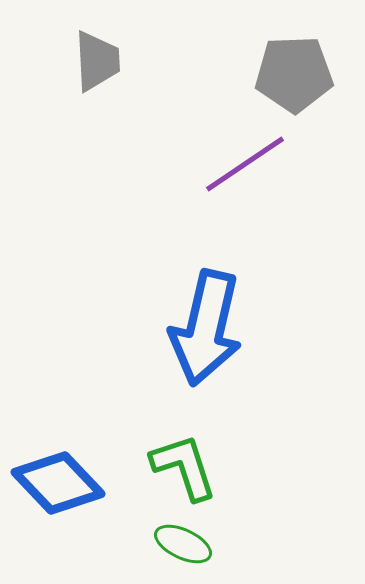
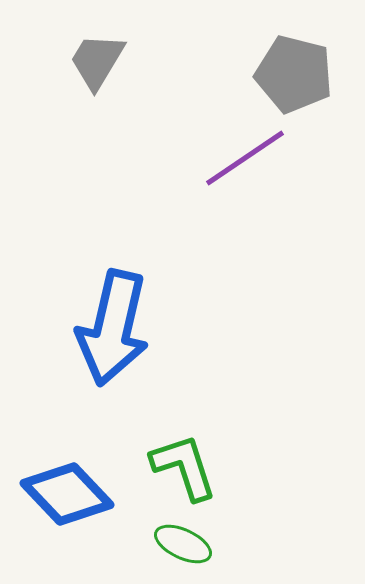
gray trapezoid: rotated 146 degrees counterclockwise
gray pentagon: rotated 16 degrees clockwise
purple line: moved 6 px up
blue arrow: moved 93 px left
blue diamond: moved 9 px right, 11 px down
